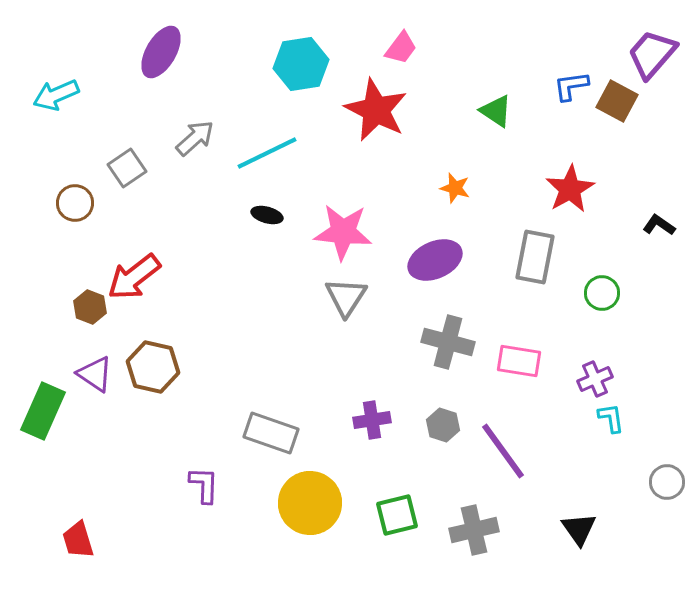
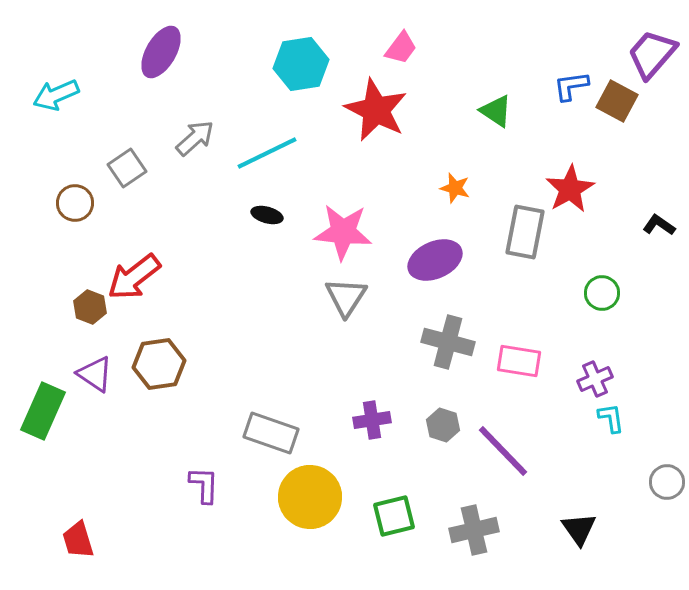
gray rectangle at (535, 257): moved 10 px left, 25 px up
brown hexagon at (153, 367): moved 6 px right, 3 px up; rotated 21 degrees counterclockwise
purple line at (503, 451): rotated 8 degrees counterclockwise
yellow circle at (310, 503): moved 6 px up
green square at (397, 515): moved 3 px left, 1 px down
